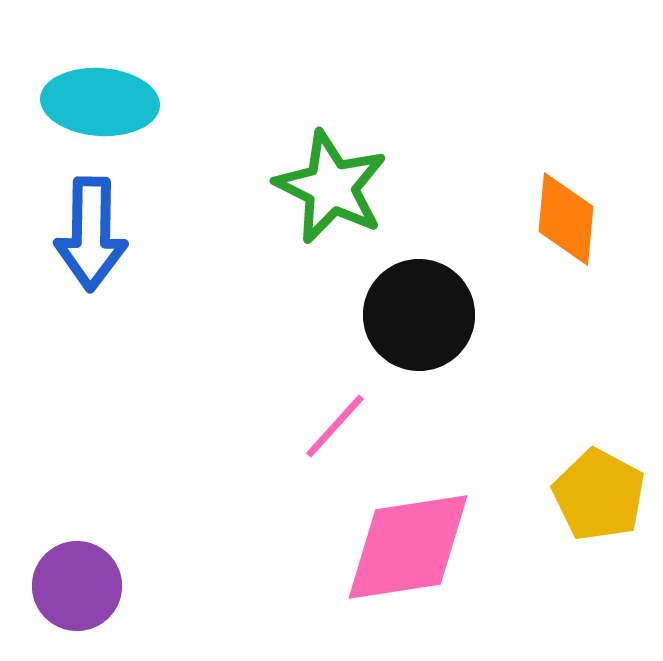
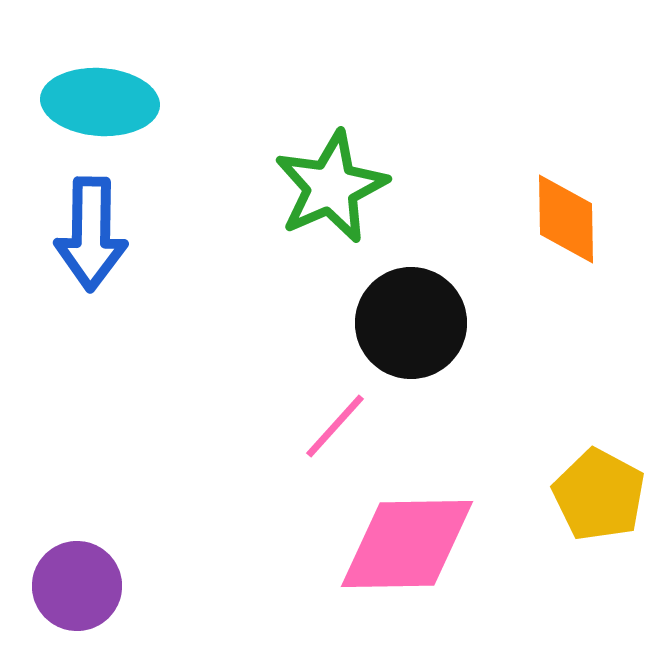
green star: rotated 22 degrees clockwise
orange diamond: rotated 6 degrees counterclockwise
black circle: moved 8 px left, 8 px down
pink diamond: moved 1 px left, 3 px up; rotated 8 degrees clockwise
